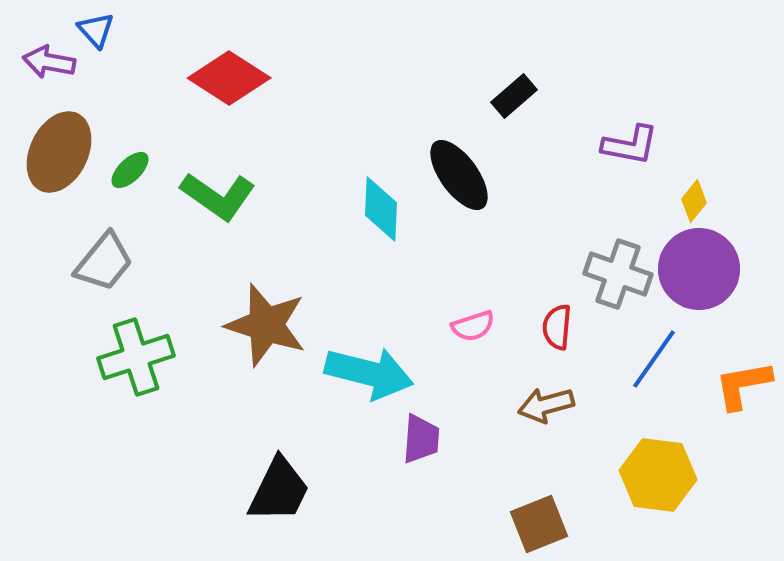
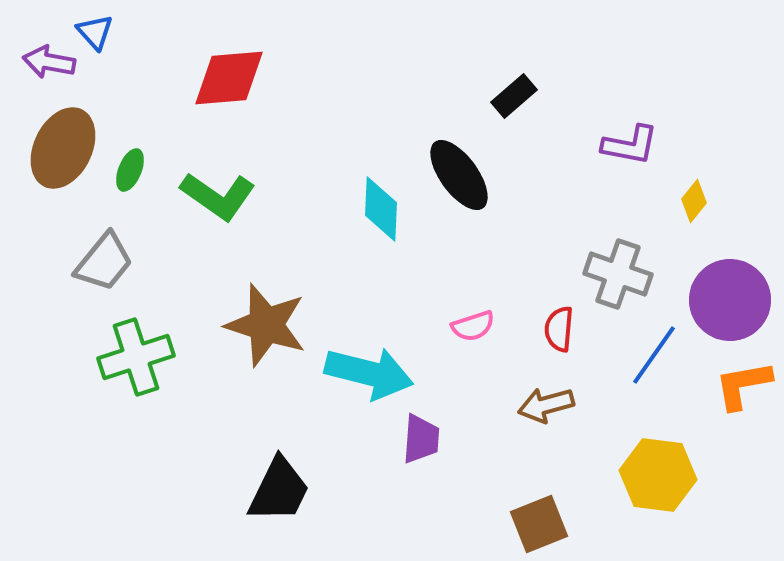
blue triangle: moved 1 px left, 2 px down
red diamond: rotated 38 degrees counterclockwise
brown ellipse: moved 4 px right, 4 px up
green ellipse: rotated 24 degrees counterclockwise
purple circle: moved 31 px right, 31 px down
red semicircle: moved 2 px right, 2 px down
blue line: moved 4 px up
